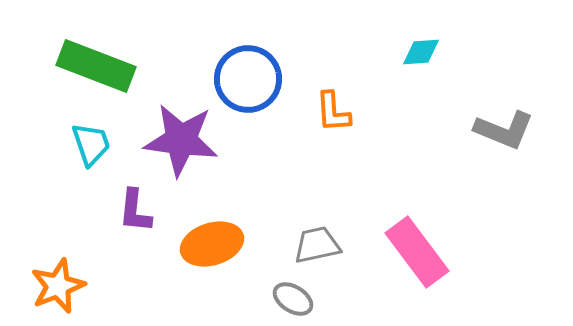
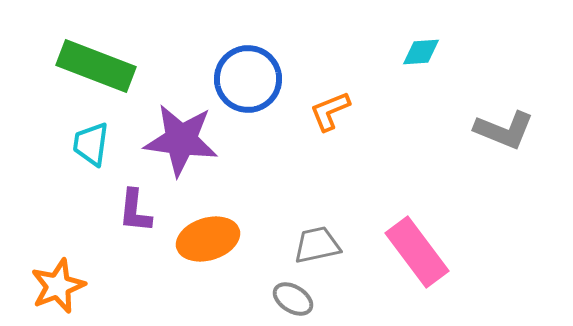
orange L-shape: moved 3 px left, 1 px up; rotated 72 degrees clockwise
cyan trapezoid: rotated 153 degrees counterclockwise
orange ellipse: moved 4 px left, 5 px up
